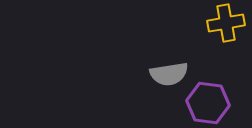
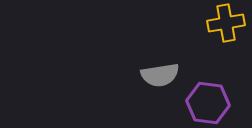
gray semicircle: moved 9 px left, 1 px down
